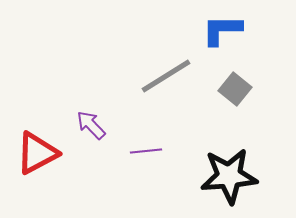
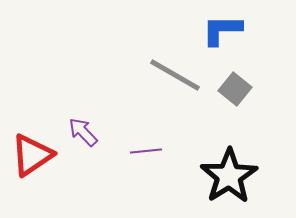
gray line: moved 9 px right, 1 px up; rotated 62 degrees clockwise
purple arrow: moved 8 px left, 7 px down
red triangle: moved 5 px left, 2 px down; rotated 6 degrees counterclockwise
black star: rotated 28 degrees counterclockwise
